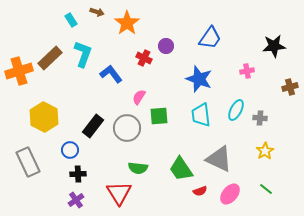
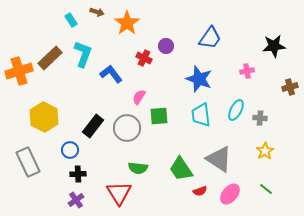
gray triangle: rotated 8 degrees clockwise
